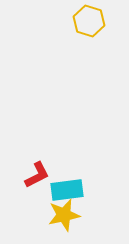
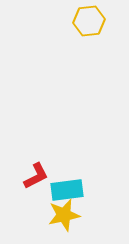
yellow hexagon: rotated 24 degrees counterclockwise
red L-shape: moved 1 px left, 1 px down
